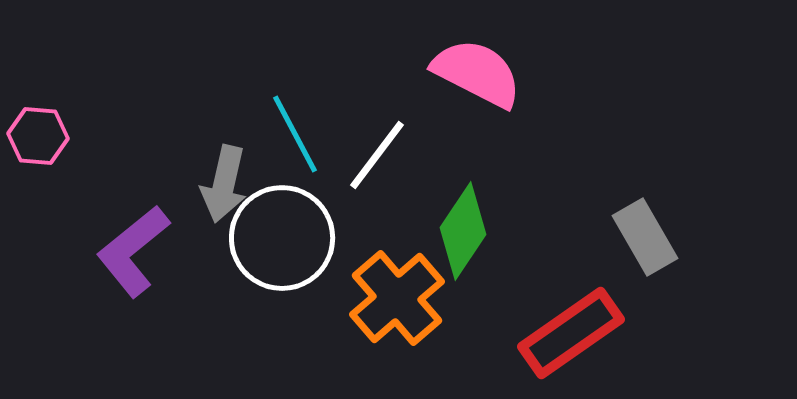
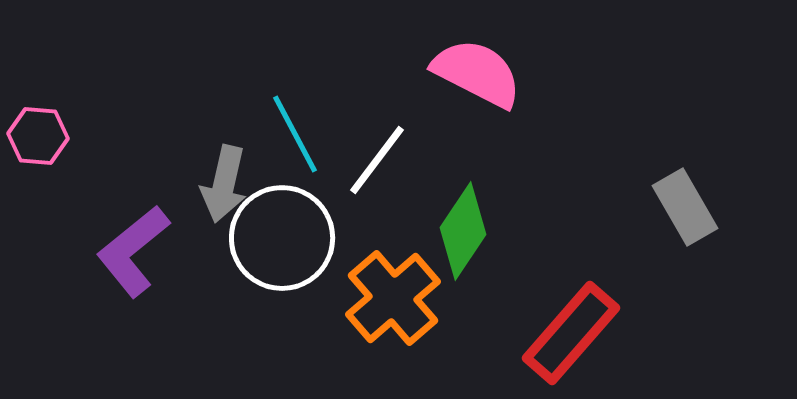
white line: moved 5 px down
gray rectangle: moved 40 px right, 30 px up
orange cross: moved 4 px left
red rectangle: rotated 14 degrees counterclockwise
